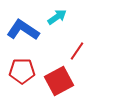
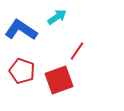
blue L-shape: moved 2 px left
red pentagon: rotated 20 degrees clockwise
red square: moved 1 px up; rotated 8 degrees clockwise
